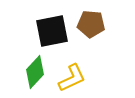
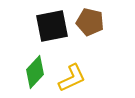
brown pentagon: moved 1 px left, 2 px up; rotated 8 degrees clockwise
black square: moved 5 px up
